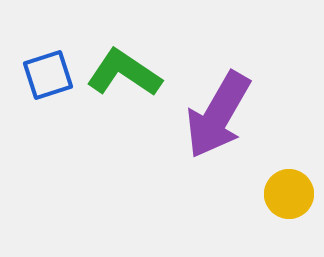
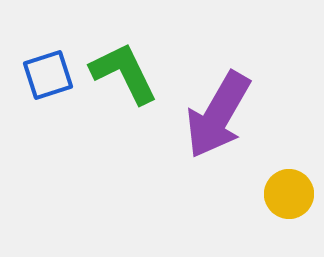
green L-shape: rotated 30 degrees clockwise
